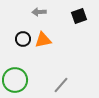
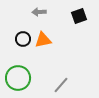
green circle: moved 3 px right, 2 px up
